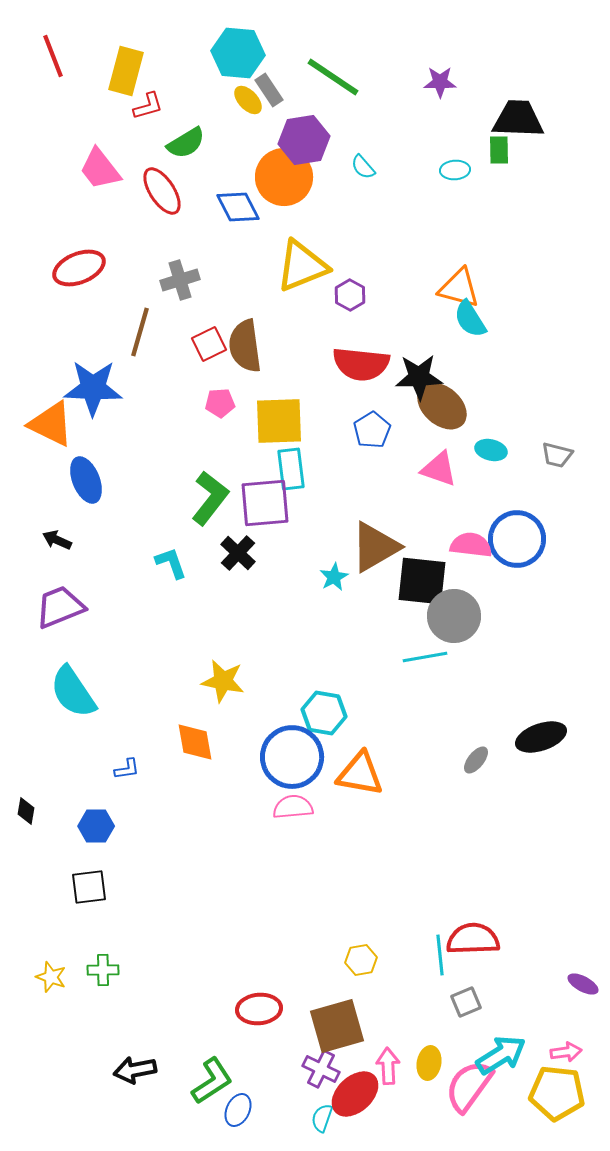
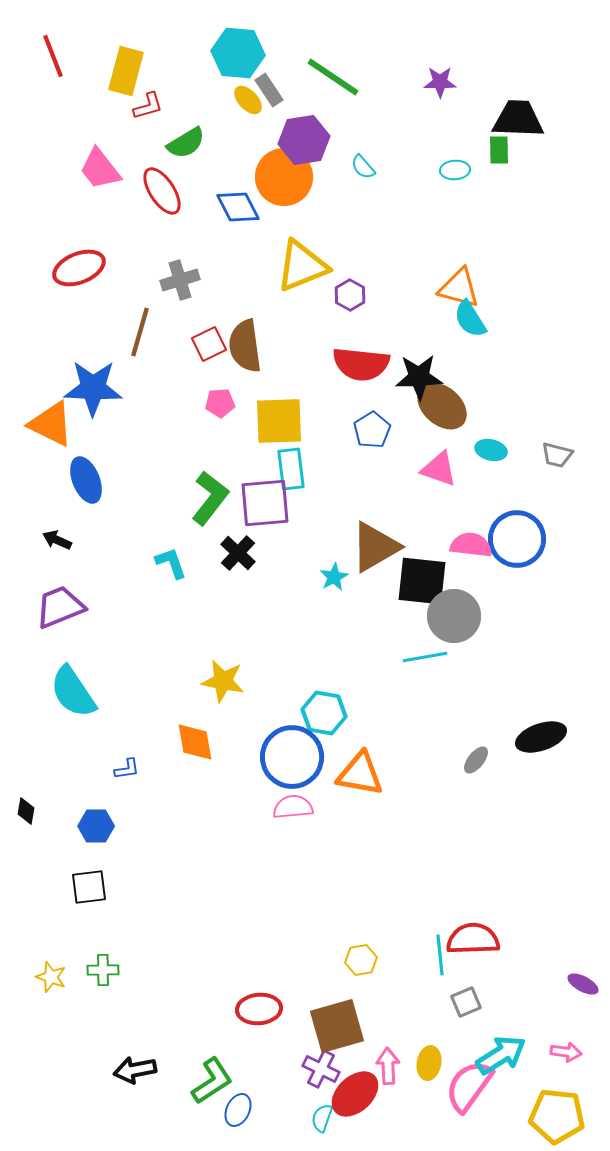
pink arrow at (566, 1052): rotated 16 degrees clockwise
yellow pentagon at (557, 1093): moved 23 px down
